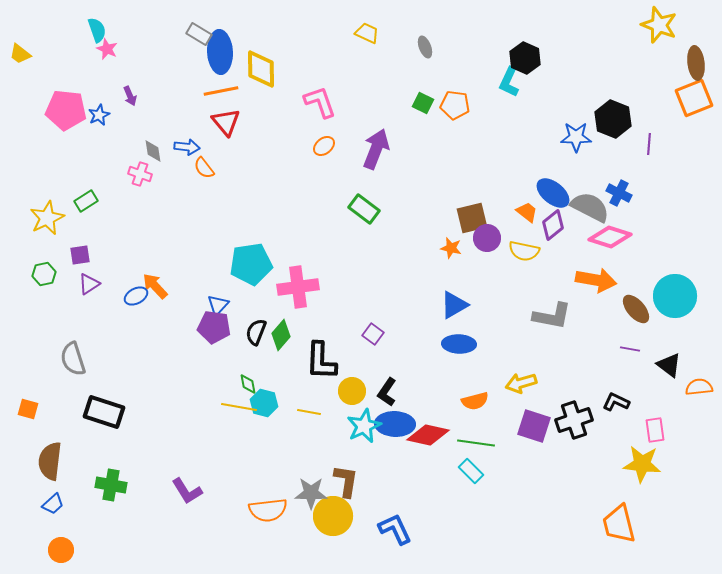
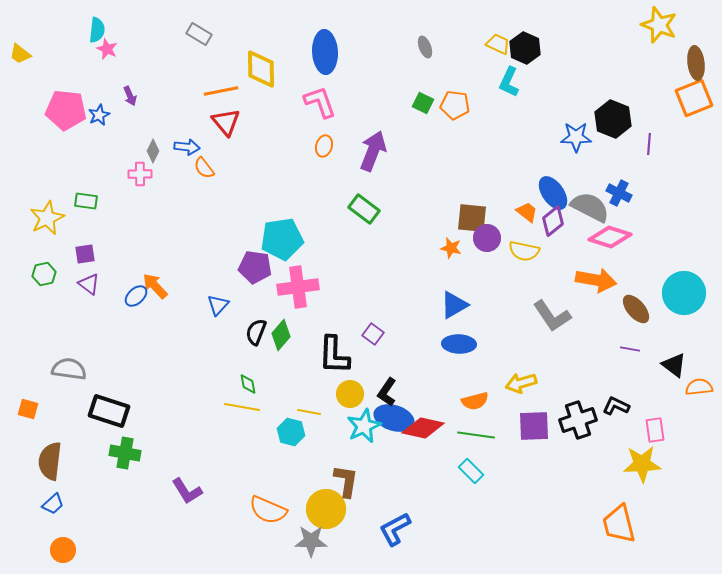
cyan semicircle at (97, 30): rotated 25 degrees clockwise
yellow trapezoid at (367, 33): moved 131 px right, 11 px down
blue ellipse at (220, 52): moved 105 px right
black hexagon at (525, 58): moved 10 px up
orange ellipse at (324, 146): rotated 35 degrees counterclockwise
purple arrow at (376, 149): moved 3 px left, 2 px down
gray diamond at (153, 151): rotated 35 degrees clockwise
pink cross at (140, 174): rotated 20 degrees counterclockwise
blue ellipse at (553, 193): rotated 16 degrees clockwise
green rectangle at (86, 201): rotated 40 degrees clockwise
brown square at (472, 218): rotated 20 degrees clockwise
purple diamond at (553, 225): moved 4 px up
purple square at (80, 255): moved 5 px right, 1 px up
cyan pentagon at (251, 264): moved 31 px right, 25 px up
purple triangle at (89, 284): rotated 50 degrees counterclockwise
blue ellipse at (136, 296): rotated 15 degrees counterclockwise
cyan circle at (675, 296): moved 9 px right, 3 px up
gray L-shape at (552, 316): rotated 45 degrees clockwise
purple pentagon at (214, 327): moved 41 px right, 60 px up
gray semicircle at (73, 359): moved 4 px left, 10 px down; rotated 116 degrees clockwise
black L-shape at (321, 361): moved 13 px right, 6 px up
black triangle at (669, 365): moved 5 px right
yellow circle at (352, 391): moved 2 px left, 3 px down
black L-shape at (616, 402): moved 4 px down
cyan hexagon at (264, 403): moved 27 px right, 29 px down
yellow line at (239, 407): moved 3 px right
black rectangle at (104, 412): moved 5 px right, 1 px up
black cross at (574, 420): moved 4 px right
blue ellipse at (395, 424): moved 1 px left, 6 px up; rotated 15 degrees clockwise
purple square at (534, 426): rotated 20 degrees counterclockwise
red diamond at (428, 435): moved 5 px left, 7 px up
green line at (476, 443): moved 8 px up
yellow star at (642, 464): rotated 9 degrees counterclockwise
green cross at (111, 485): moved 14 px right, 32 px up
gray star at (311, 493): moved 48 px down
orange semicircle at (268, 510): rotated 30 degrees clockwise
yellow circle at (333, 516): moved 7 px left, 7 px up
blue L-shape at (395, 529): rotated 93 degrees counterclockwise
orange circle at (61, 550): moved 2 px right
